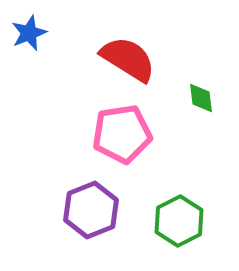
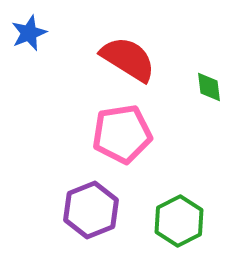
green diamond: moved 8 px right, 11 px up
